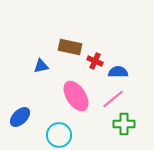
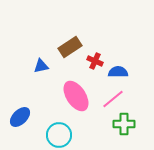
brown rectangle: rotated 45 degrees counterclockwise
